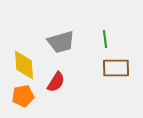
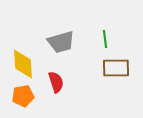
yellow diamond: moved 1 px left, 1 px up
red semicircle: rotated 50 degrees counterclockwise
